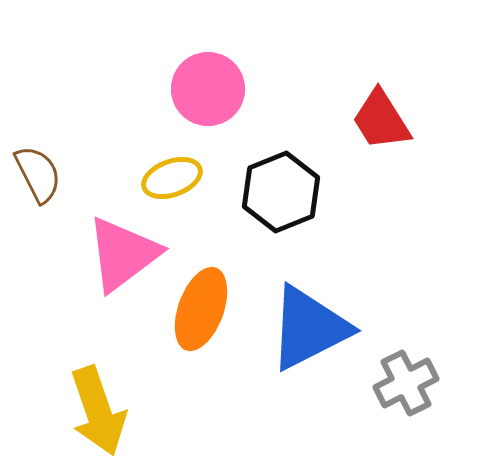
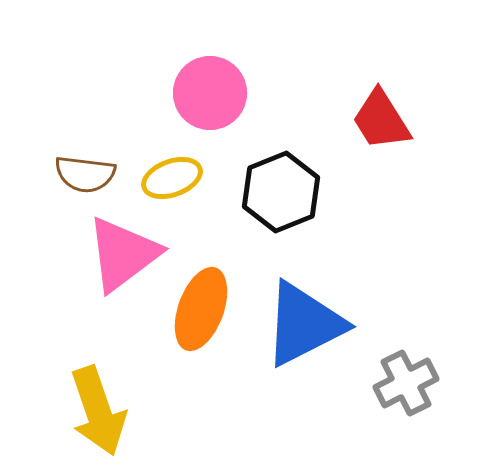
pink circle: moved 2 px right, 4 px down
brown semicircle: moved 47 px right; rotated 124 degrees clockwise
blue triangle: moved 5 px left, 4 px up
